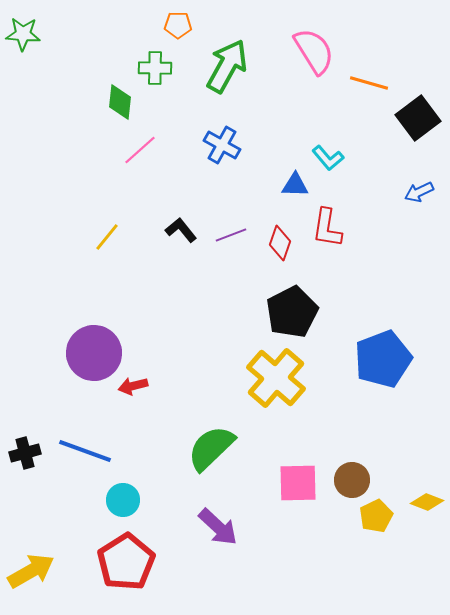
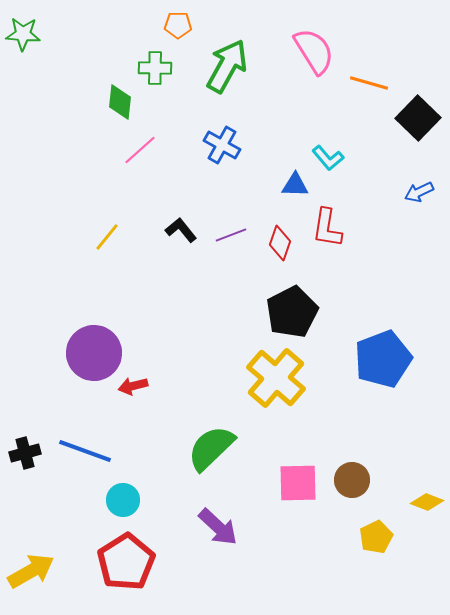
black square: rotated 9 degrees counterclockwise
yellow pentagon: moved 21 px down
